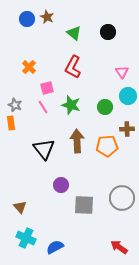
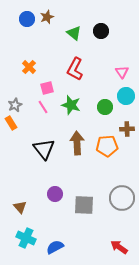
brown star: rotated 24 degrees clockwise
black circle: moved 7 px left, 1 px up
red L-shape: moved 2 px right, 2 px down
cyan circle: moved 2 px left
gray star: rotated 24 degrees clockwise
orange rectangle: rotated 24 degrees counterclockwise
brown arrow: moved 2 px down
purple circle: moved 6 px left, 9 px down
